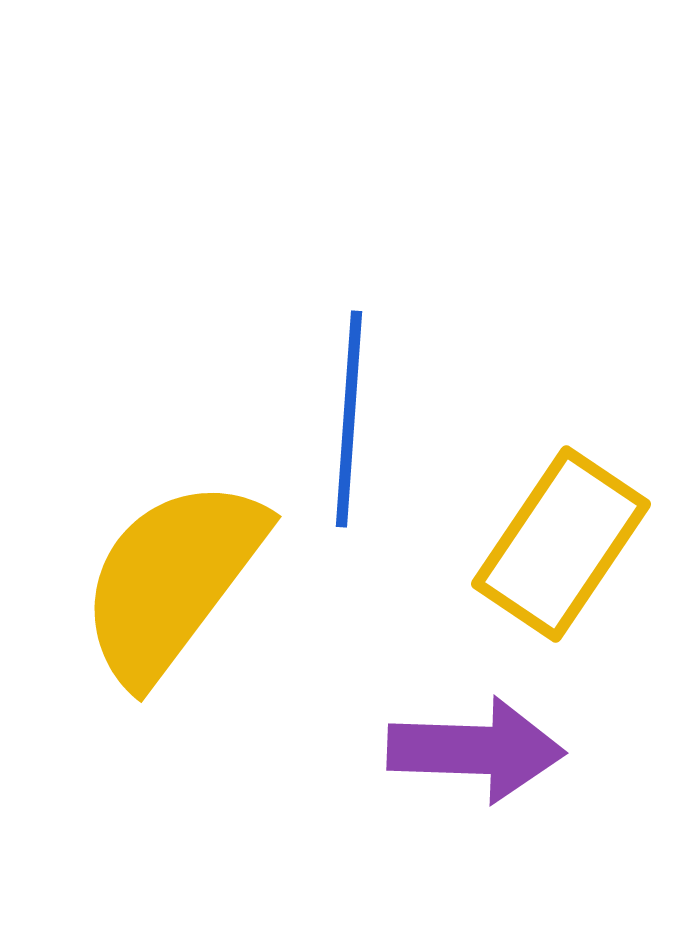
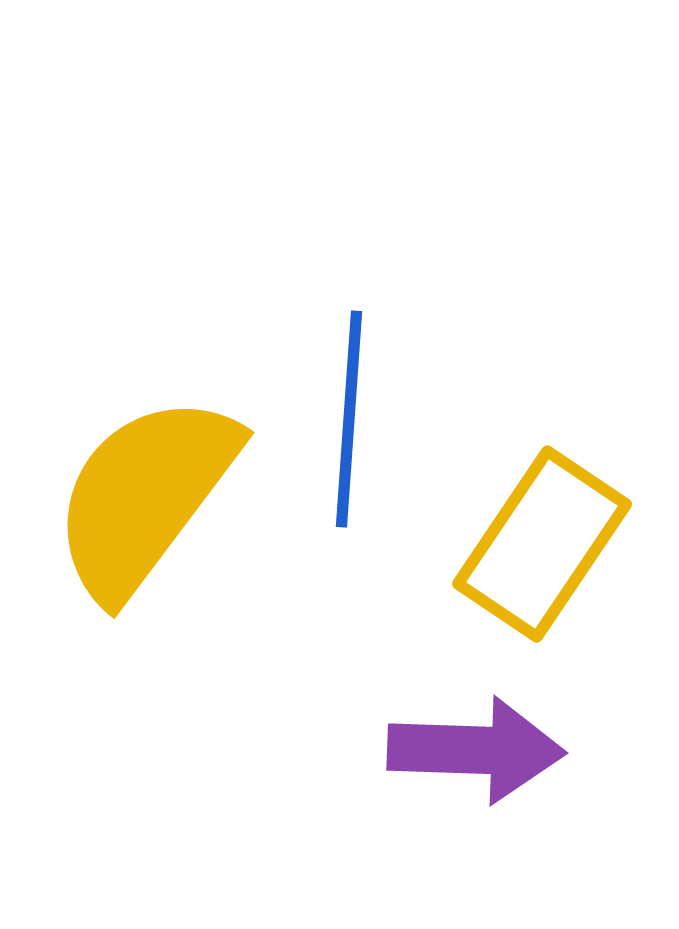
yellow rectangle: moved 19 px left
yellow semicircle: moved 27 px left, 84 px up
